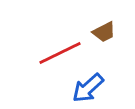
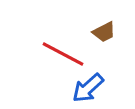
red line: moved 3 px right, 1 px down; rotated 54 degrees clockwise
